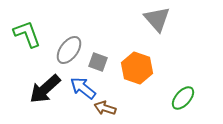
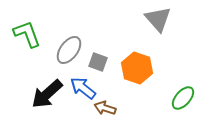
gray triangle: moved 1 px right
black arrow: moved 2 px right, 5 px down
